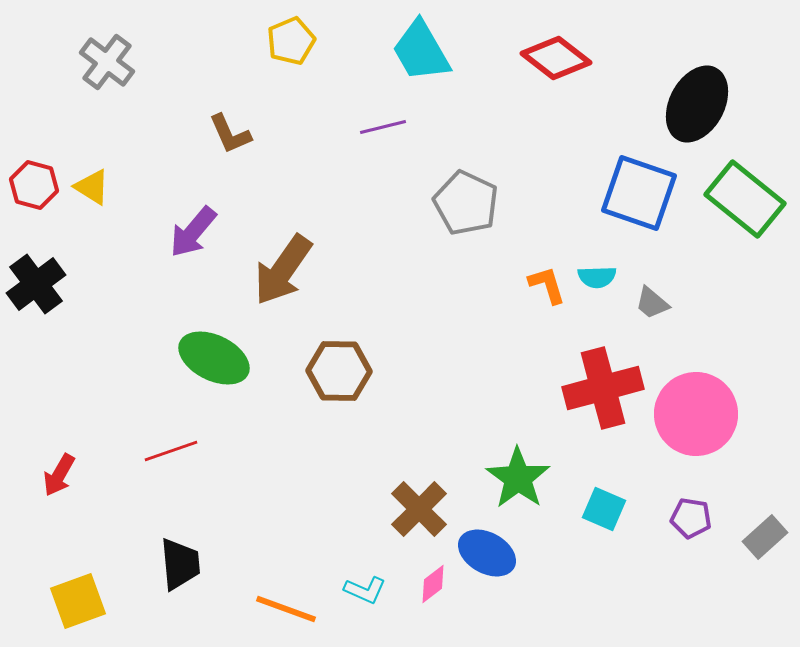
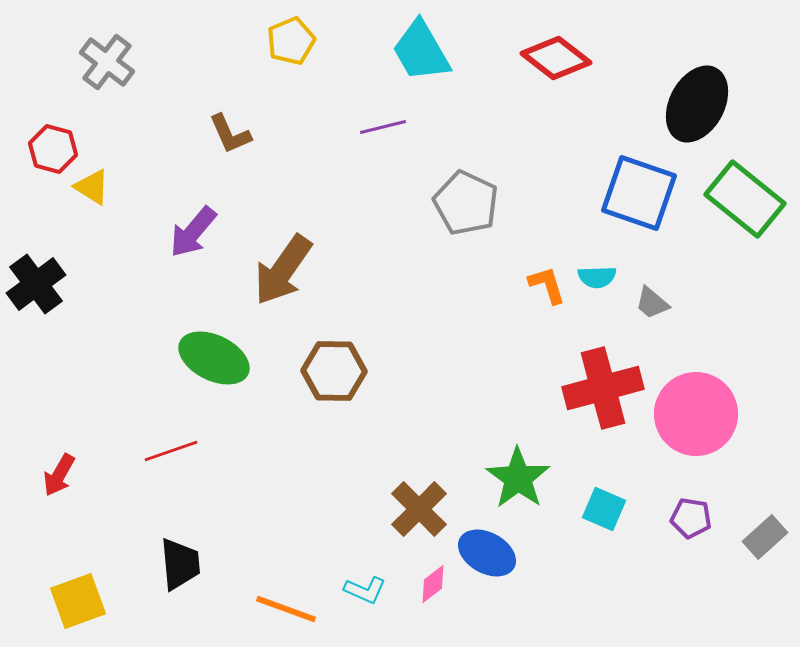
red hexagon: moved 19 px right, 36 px up
brown hexagon: moved 5 px left
